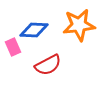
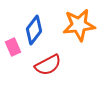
blue diamond: rotated 56 degrees counterclockwise
